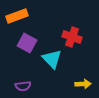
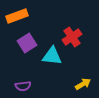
red cross: rotated 36 degrees clockwise
purple square: rotated 30 degrees clockwise
cyan triangle: moved 3 px up; rotated 40 degrees counterclockwise
yellow arrow: rotated 28 degrees counterclockwise
